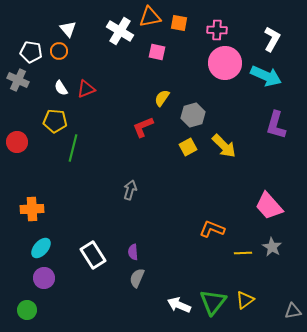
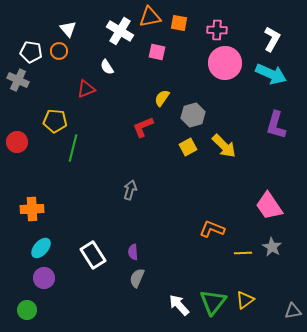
cyan arrow: moved 5 px right, 2 px up
white semicircle: moved 46 px right, 21 px up
pink trapezoid: rotated 8 degrees clockwise
white arrow: rotated 25 degrees clockwise
